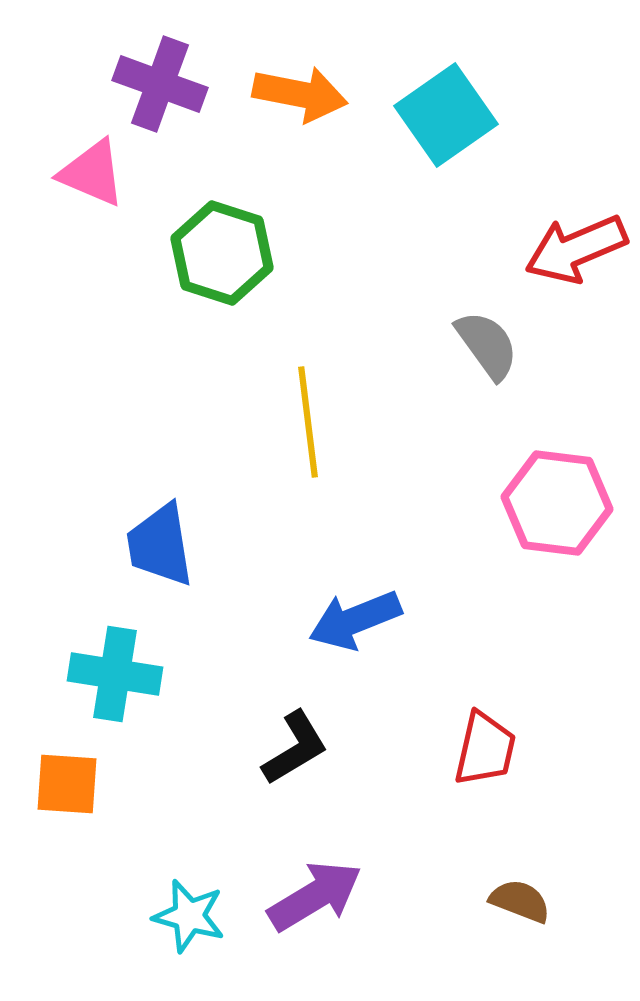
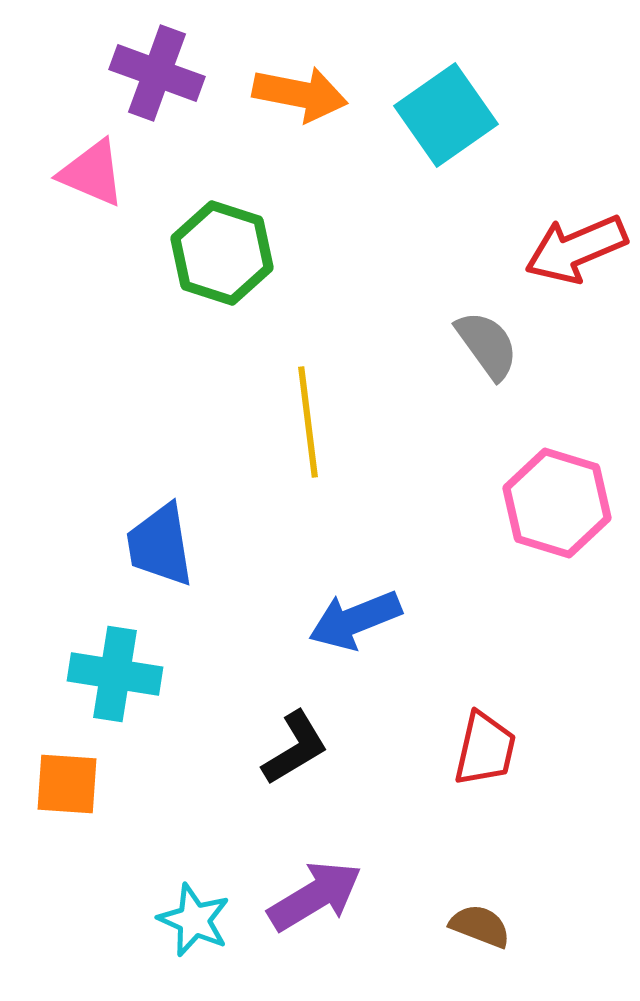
purple cross: moved 3 px left, 11 px up
pink hexagon: rotated 10 degrees clockwise
brown semicircle: moved 40 px left, 25 px down
cyan star: moved 5 px right, 4 px down; rotated 8 degrees clockwise
